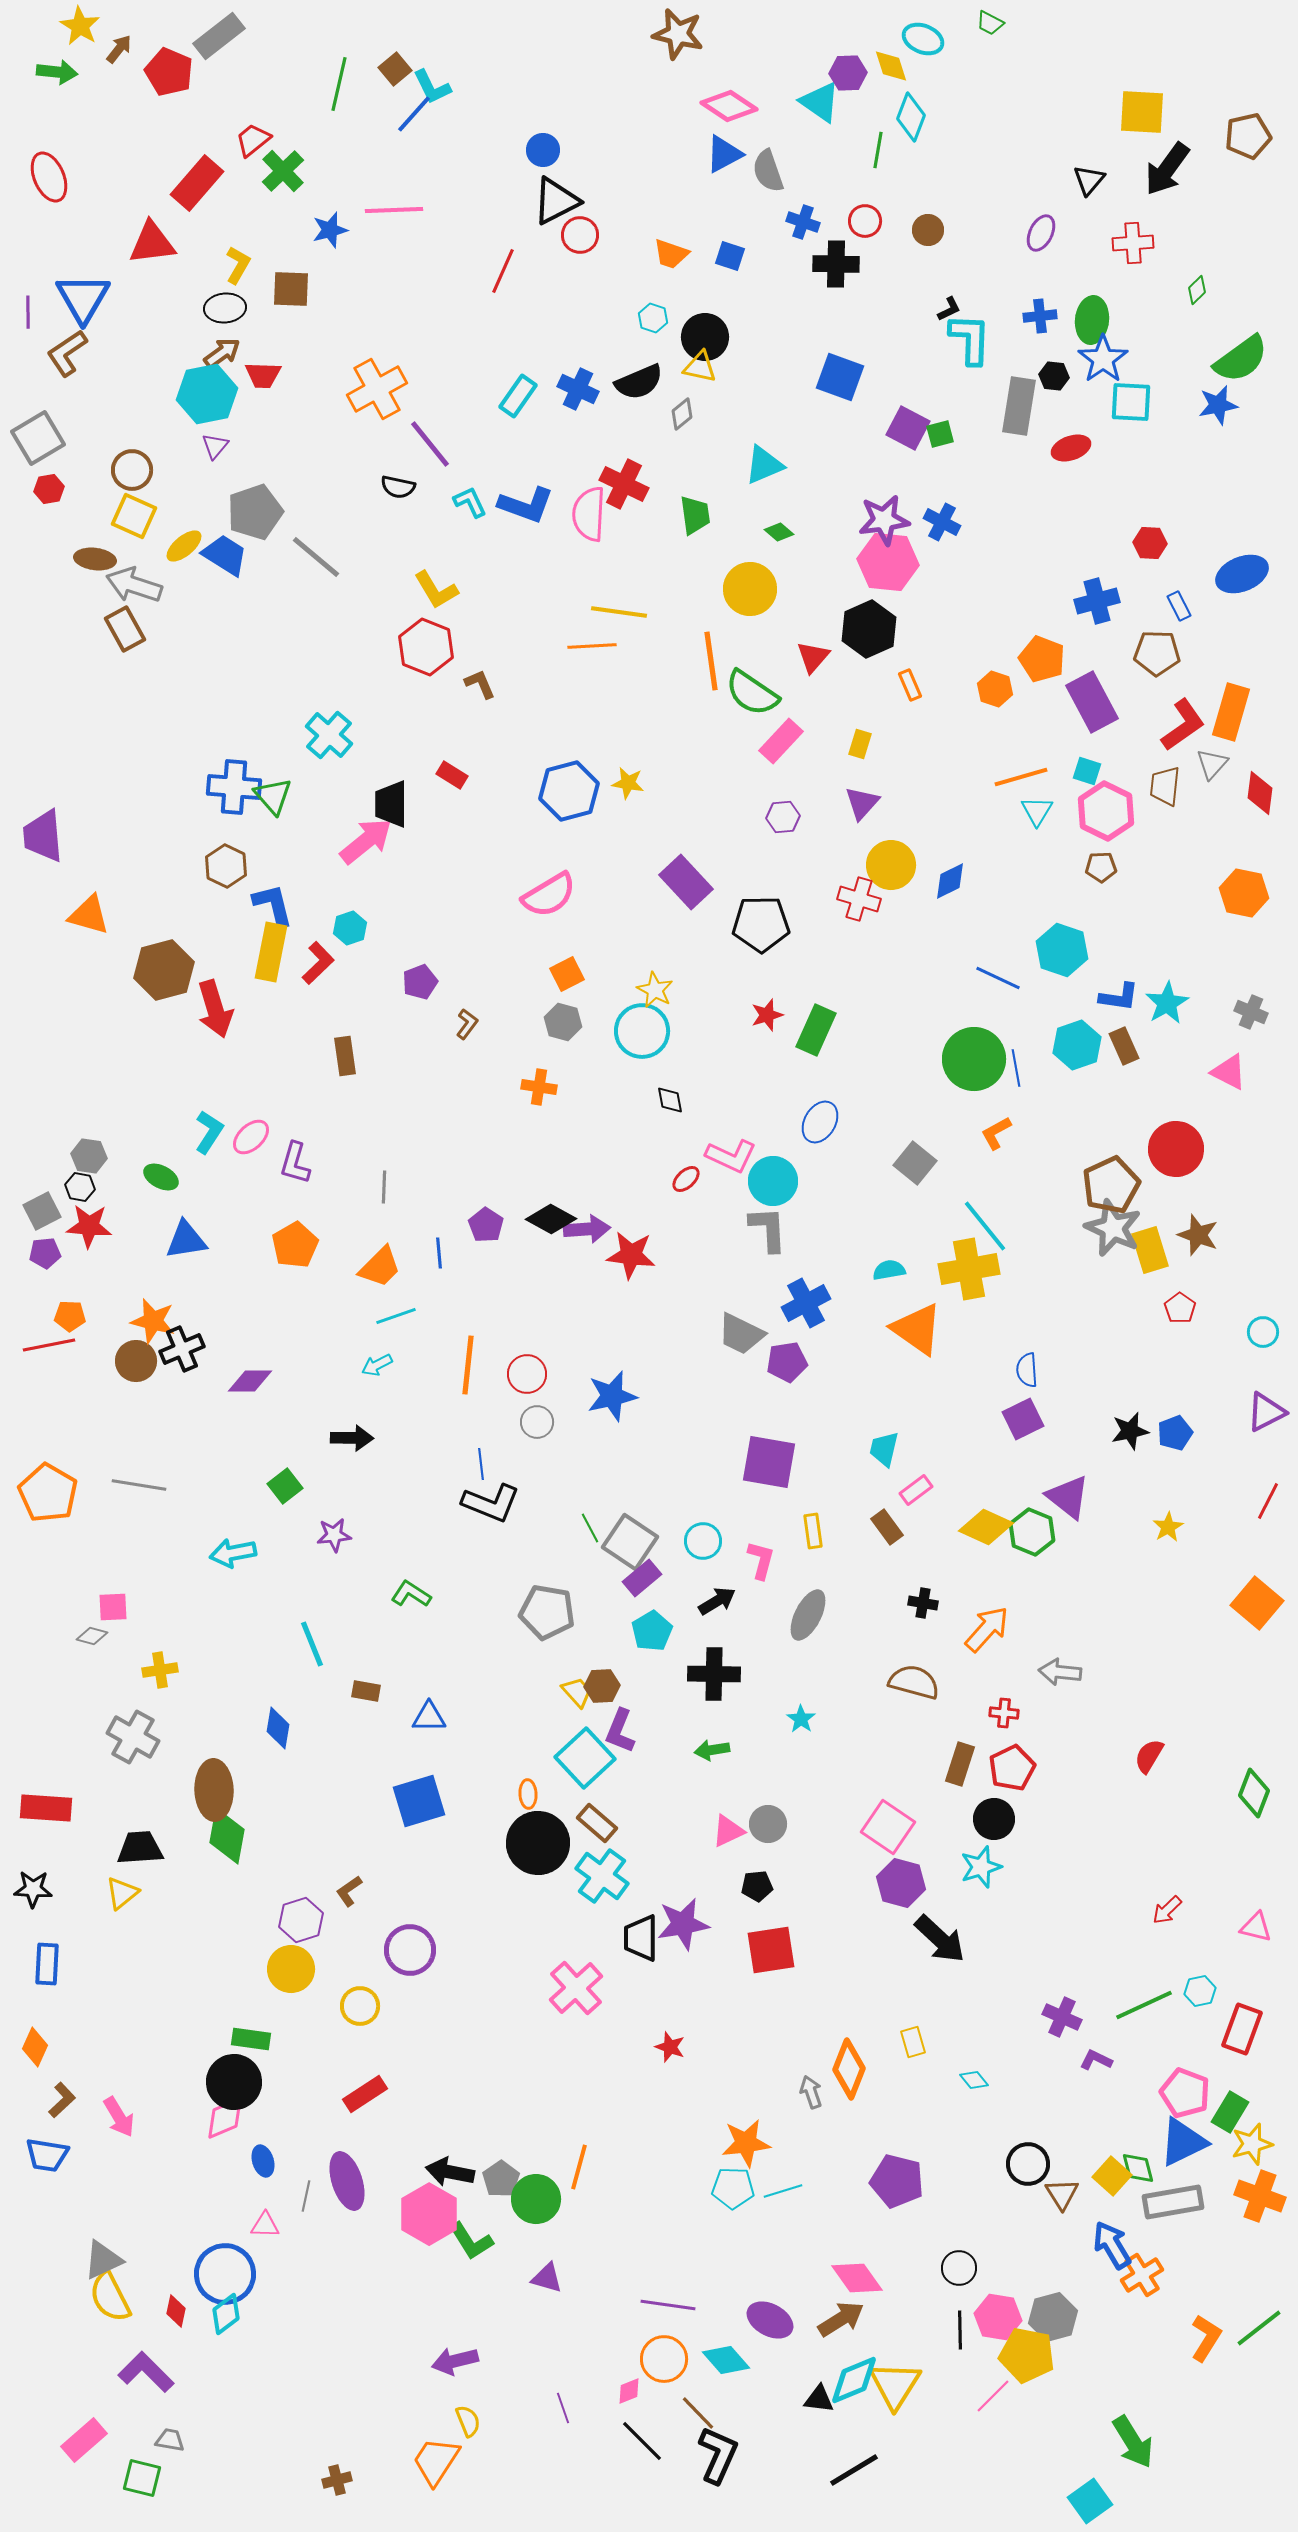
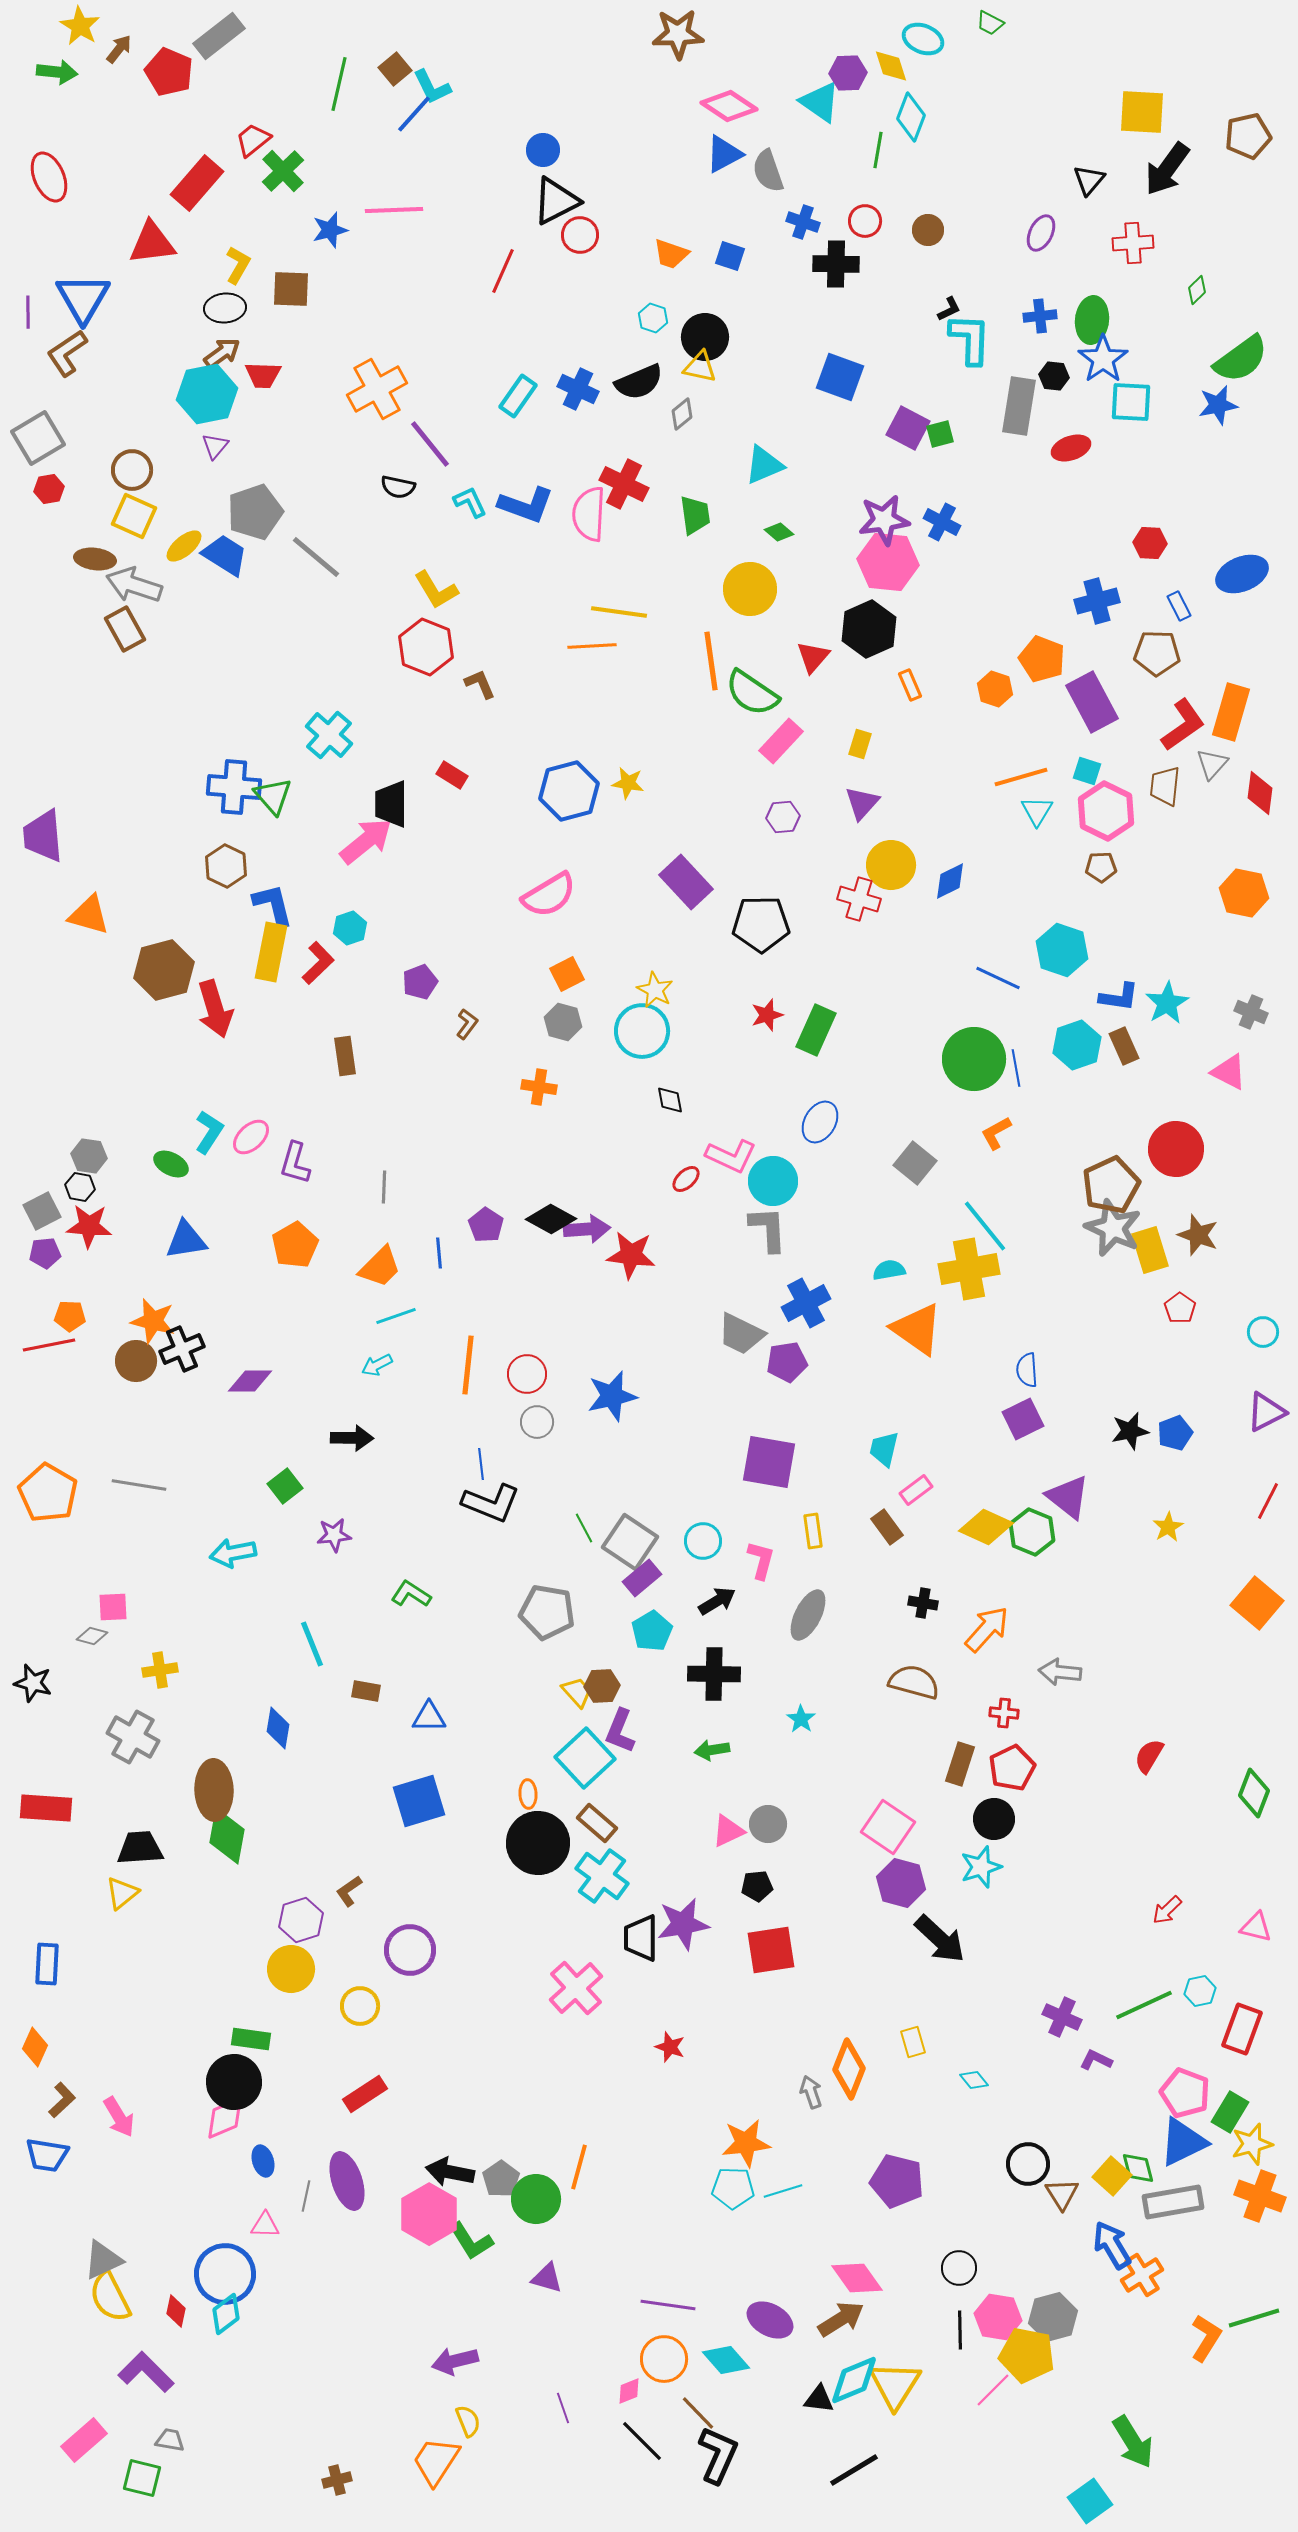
brown star at (678, 34): rotated 15 degrees counterclockwise
green ellipse at (161, 1177): moved 10 px right, 13 px up
green line at (590, 1528): moved 6 px left
black star at (33, 1889): moved 206 px up; rotated 12 degrees clockwise
green line at (1259, 2328): moved 5 px left, 10 px up; rotated 21 degrees clockwise
pink line at (993, 2396): moved 6 px up
